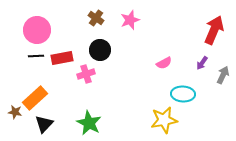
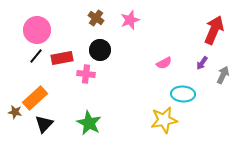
black line: rotated 49 degrees counterclockwise
pink cross: rotated 24 degrees clockwise
